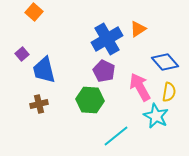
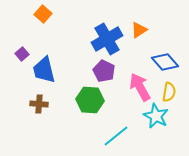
orange square: moved 9 px right, 2 px down
orange triangle: moved 1 px right, 1 px down
brown cross: rotated 18 degrees clockwise
